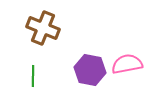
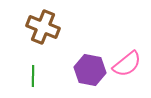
brown cross: moved 1 px up
pink semicircle: rotated 152 degrees clockwise
